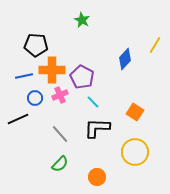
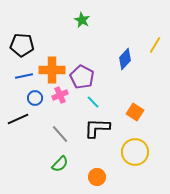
black pentagon: moved 14 px left
